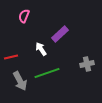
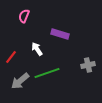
purple rectangle: rotated 60 degrees clockwise
white arrow: moved 4 px left
red line: rotated 40 degrees counterclockwise
gray cross: moved 1 px right, 1 px down
gray arrow: rotated 78 degrees clockwise
